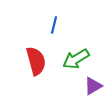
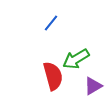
blue line: moved 3 px left, 2 px up; rotated 24 degrees clockwise
red semicircle: moved 17 px right, 15 px down
